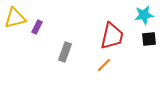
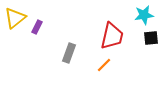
yellow triangle: rotated 25 degrees counterclockwise
black square: moved 2 px right, 1 px up
gray rectangle: moved 4 px right, 1 px down
